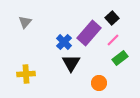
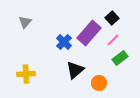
black triangle: moved 4 px right, 7 px down; rotated 18 degrees clockwise
